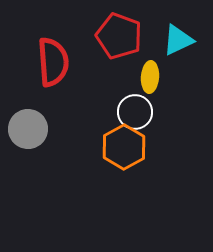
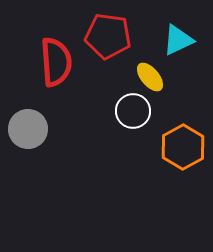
red pentagon: moved 11 px left; rotated 12 degrees counterclockwise
red semicircle: moved 3 px right
yellow ellipse: rotated 44 degrees counterclockwise
white circle: moved 2 px left, 1 px up
orange hexagon: moved 59 px right
